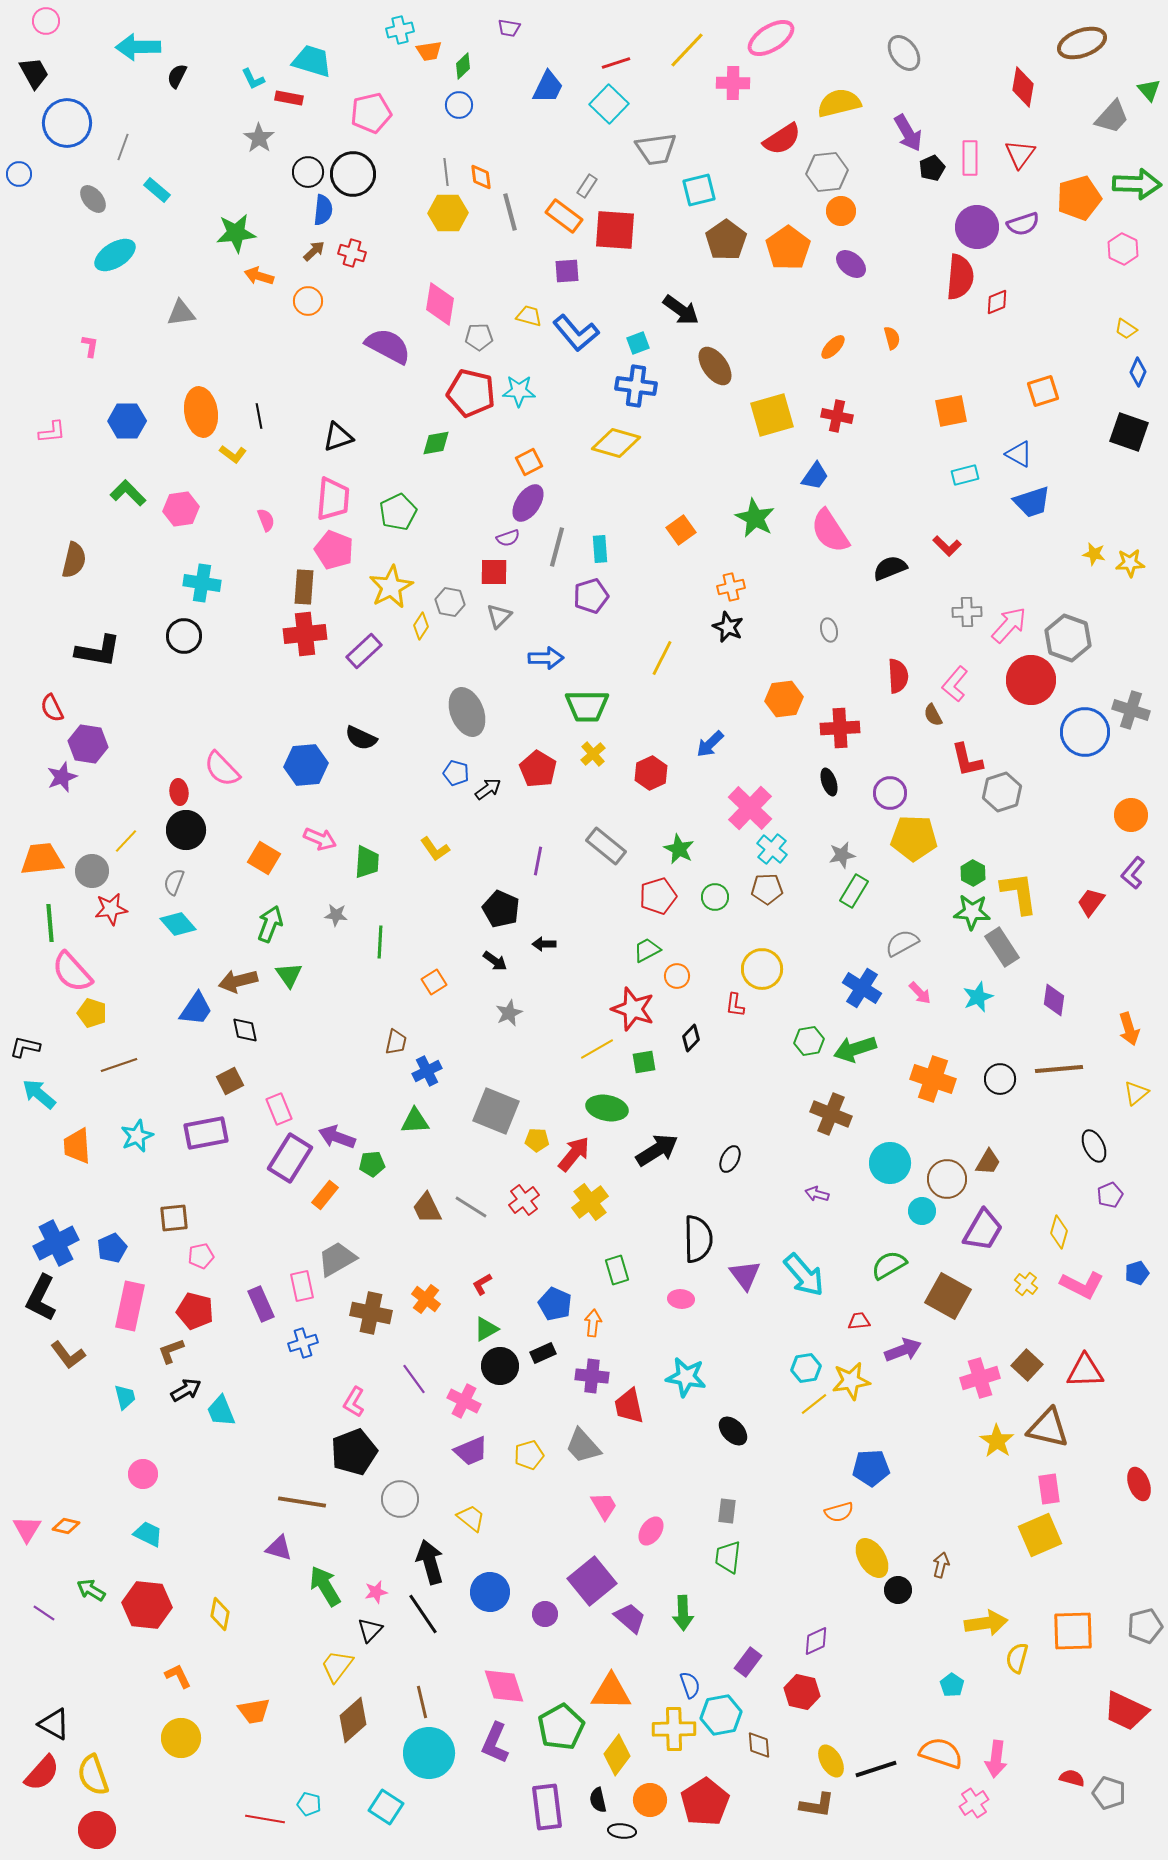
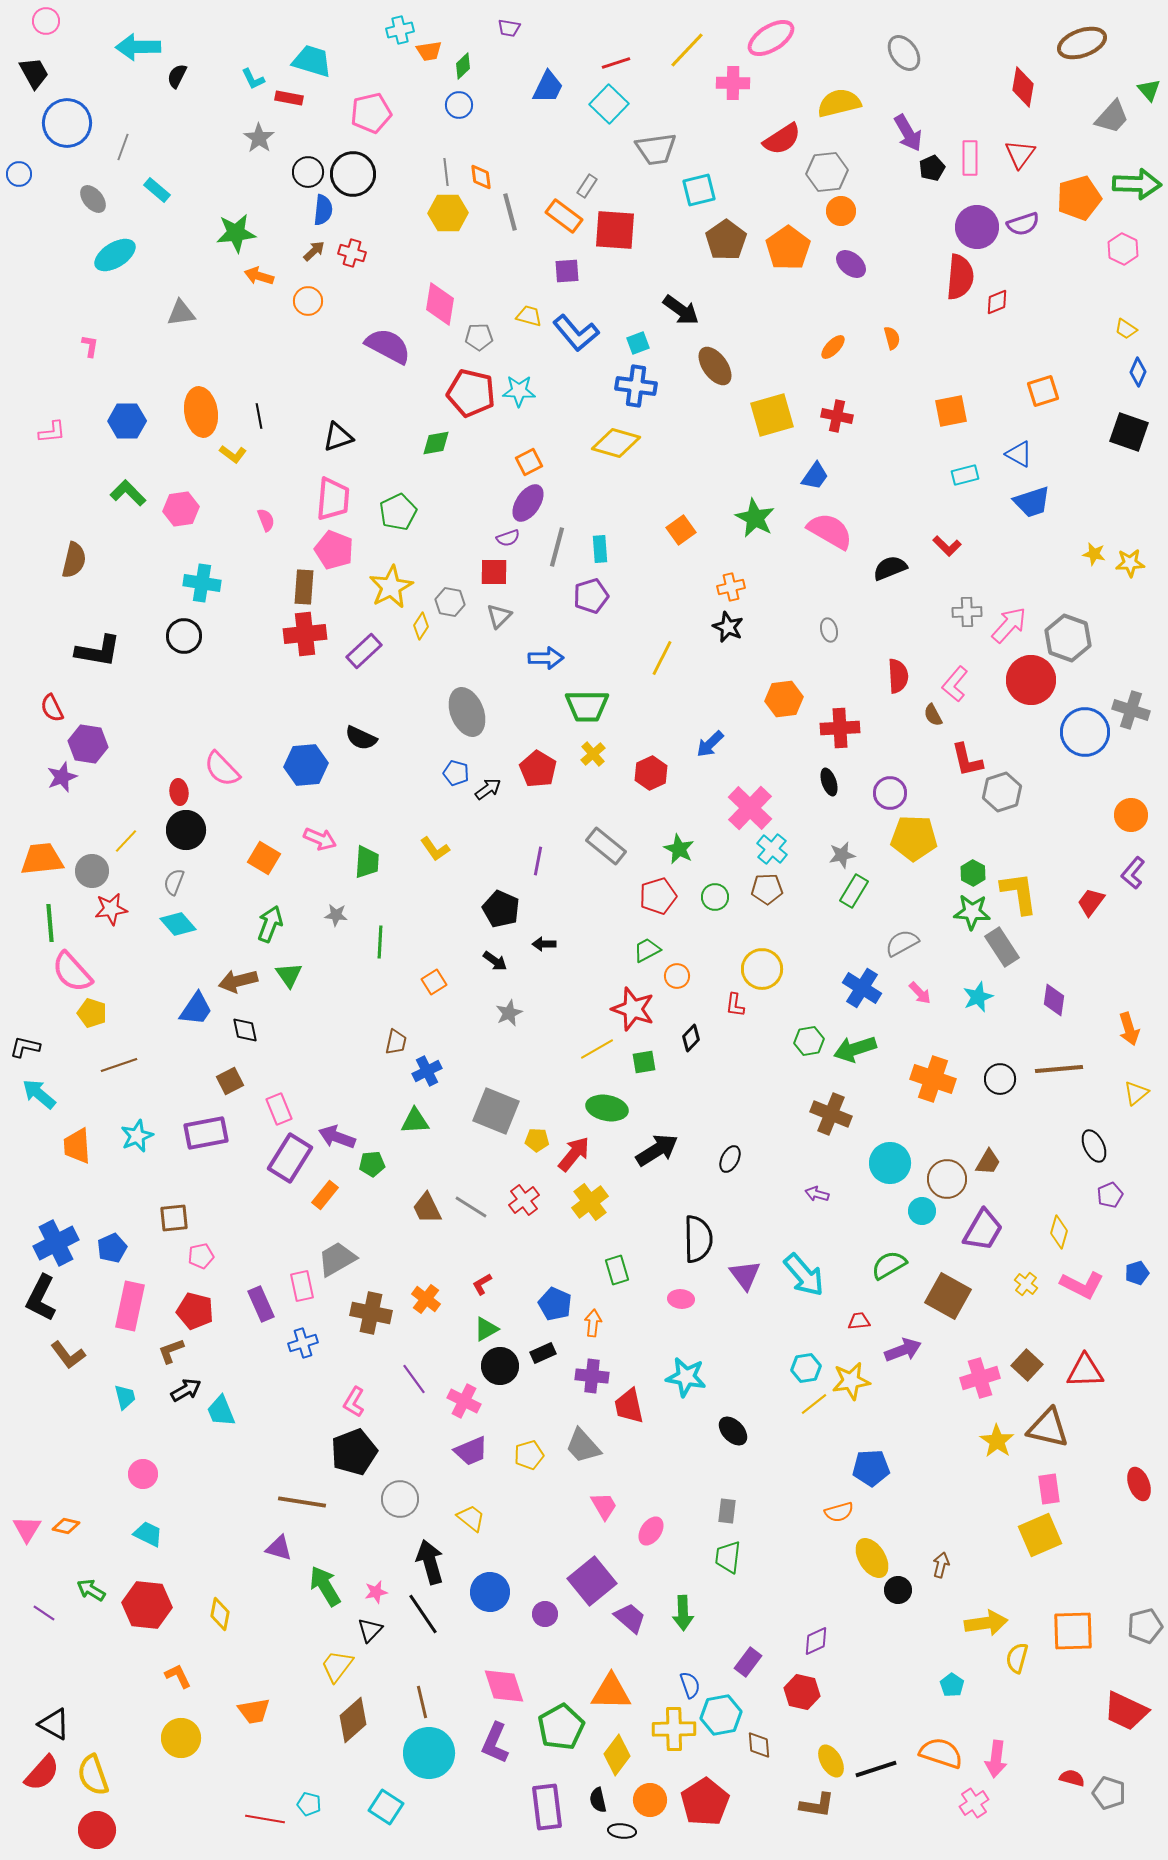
pink semicircle at (830, 531): rotated 153 degrees clockwise
